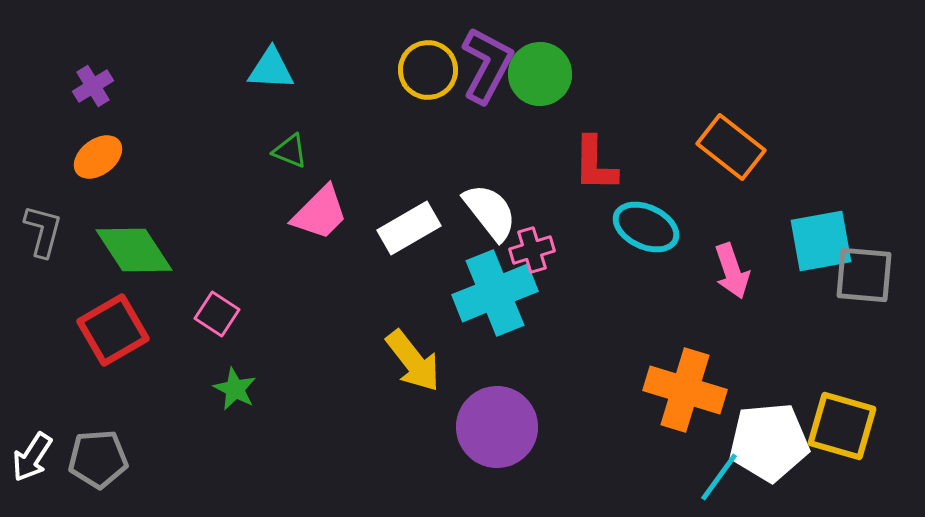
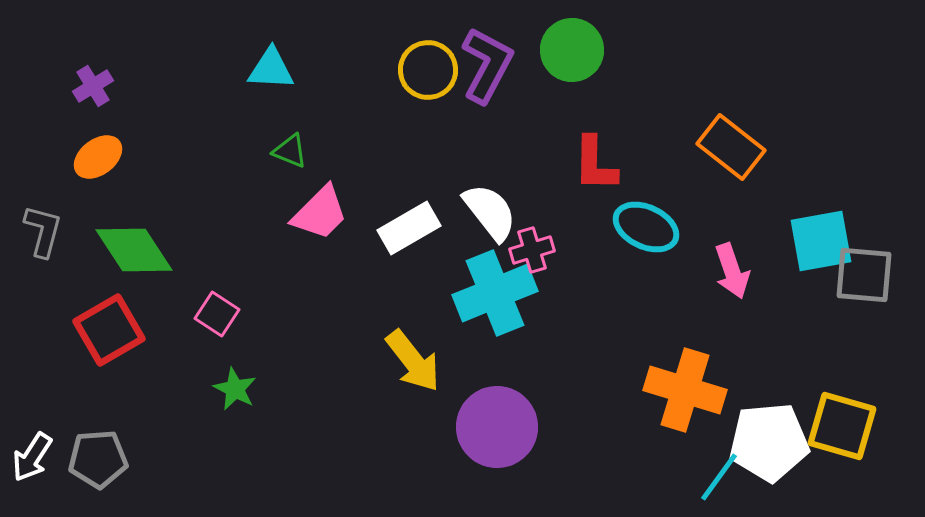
green circle: moved 32 px right, 24 px up
red square: moved 4 px left
